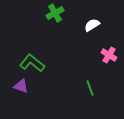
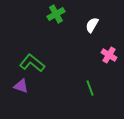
green cross: moved 1 px right, 1 px down
white semicircle: rotated 28 degrees counterclockwise
